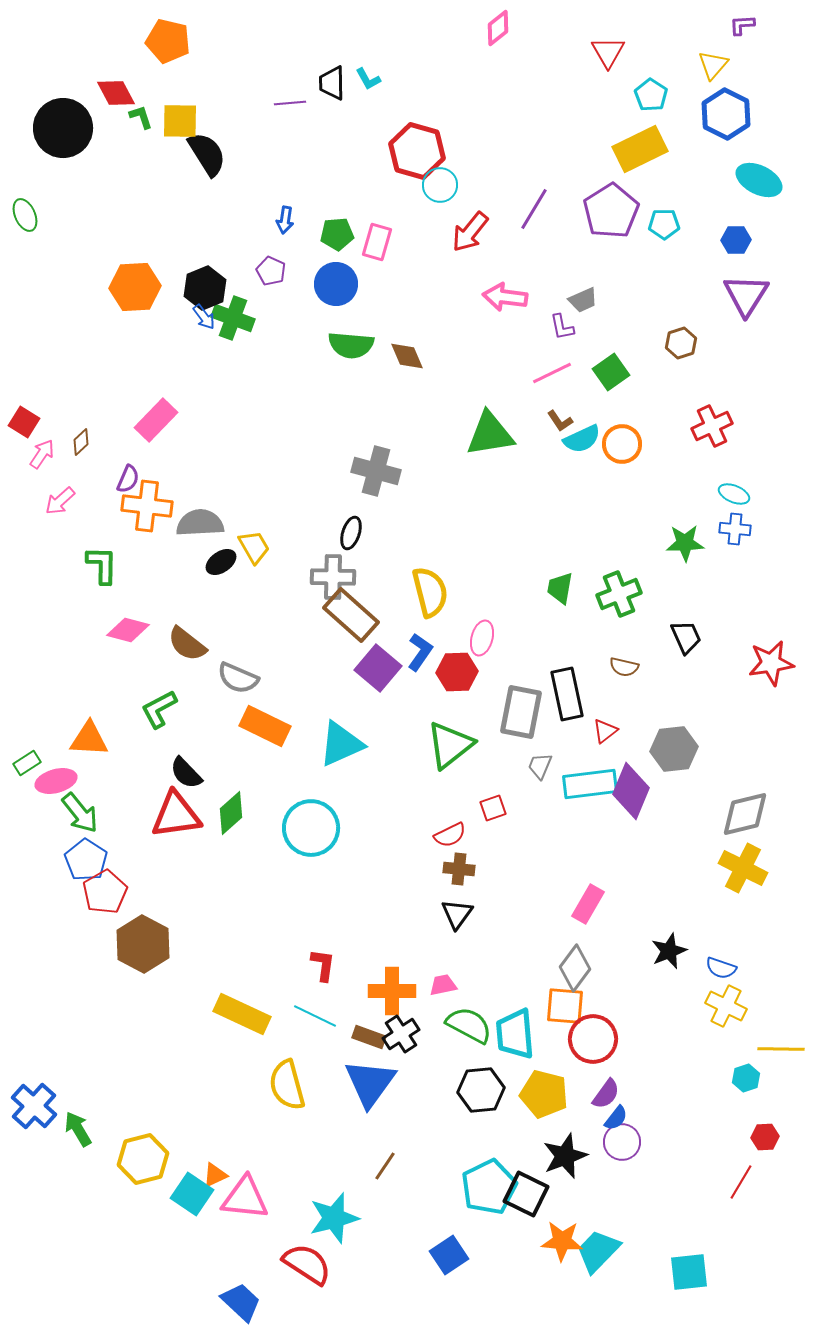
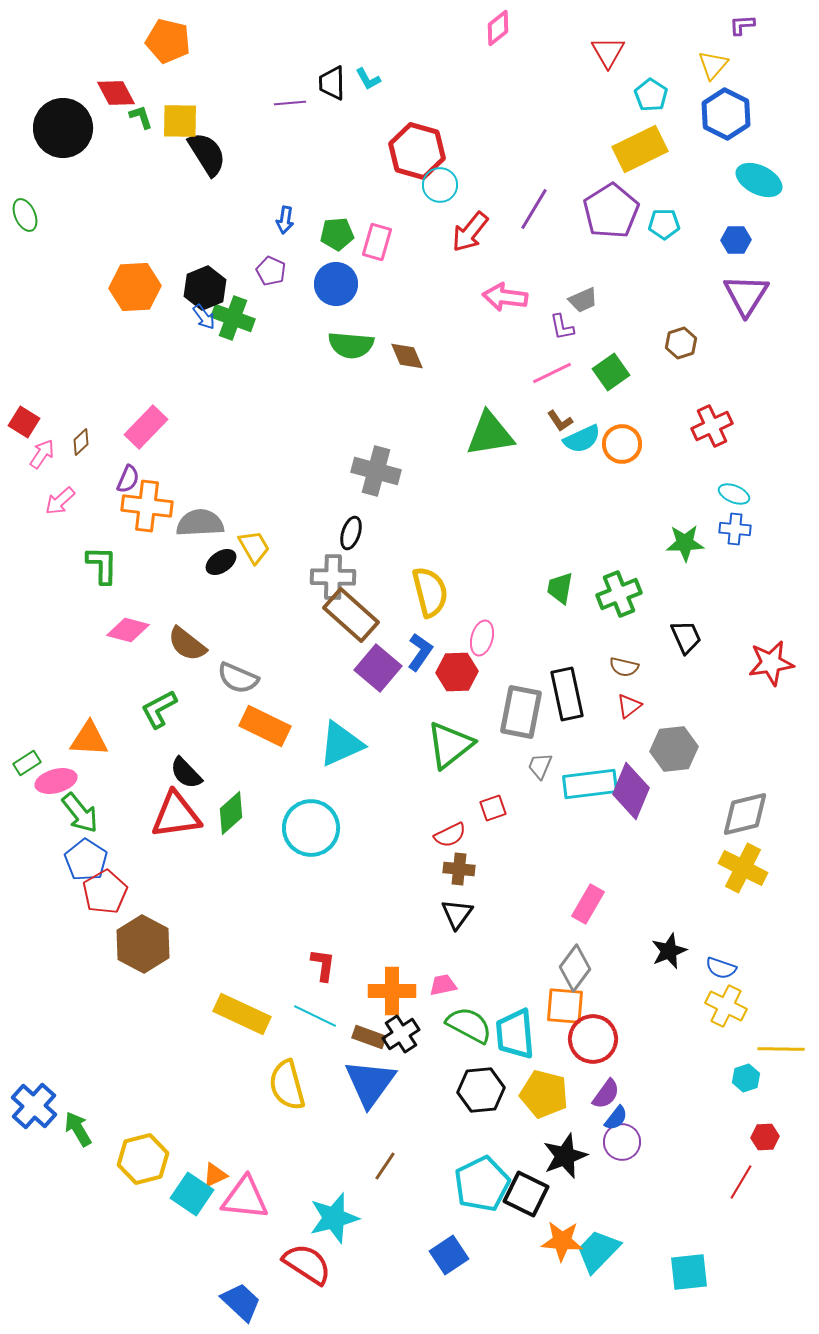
pink rectangle at (156, 420): moved 10 px left, 7 px down
red triangle at (605, 731): moved 24 px right, 25 px up
cyan pentagon at (489, 1187): moved 7 px left, 3 px up
